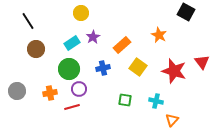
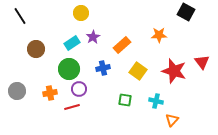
black line: moved 8 px left, 5 px up
orange star: rotated 28 degrees counterclockwise
yellow square: moved 4 px down
